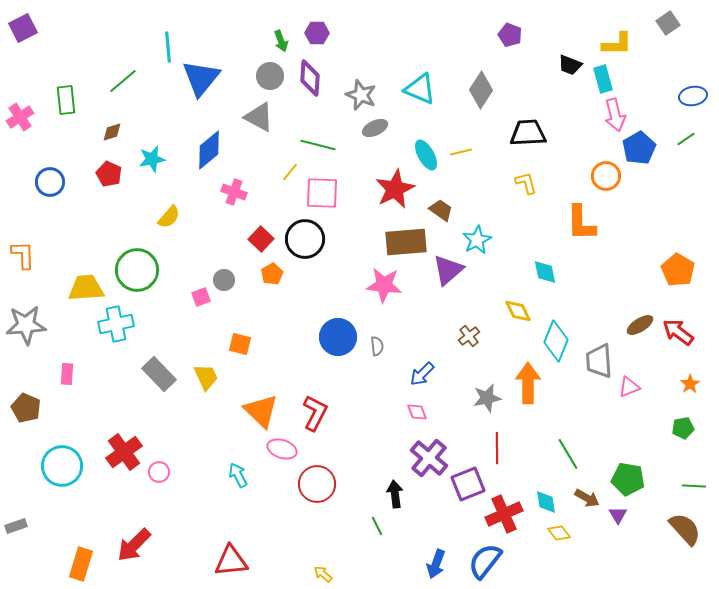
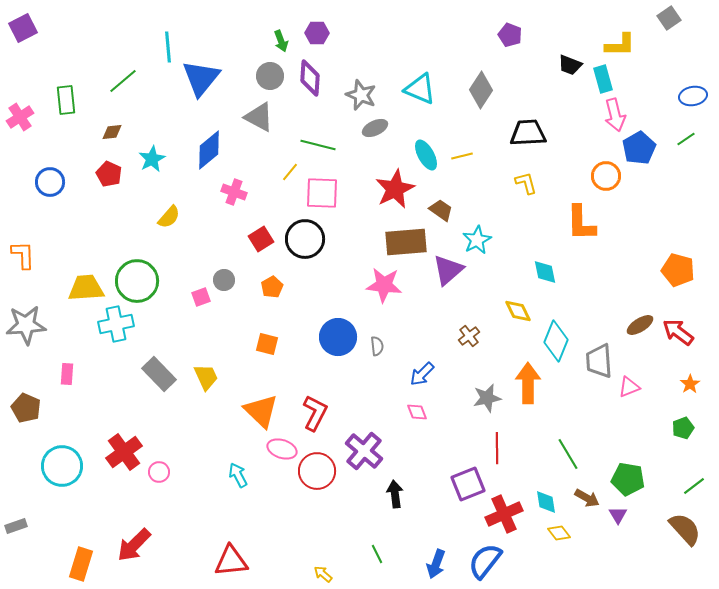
gray square at (668, 23): moved 1 px right, 5 px up
yellow L-shape at (617, 44): moved 3 px right, 1 px down
brown diamond at (112, 132): rotated 10 degrees clockwise
yellow line at (461, 152): moved 1 px right, 4 px down
cyan star at (152, 159): rotated 16 degrees counterclockwise
red square at (261, 239): rotated 15 degrees clockwise
green circle at (137, 270): moved 11 px down
orange pentagon at (678, 270): rotated 16 degrees counterclockwise
orange pentagon at (272, 274): moved 13 px down
orange square at (240, 344): moved 27 px right
green pentagon at (683, 428): rotated 10 degrees counterclockwise
purple cross at (429, 458): moved 65 px left, 7 px up
red circle at (317, 484): moved 13 px up
green line at (694, 486): rotated 40 degrees counterclockwise
green line at (377, 526): moved 28 px down
